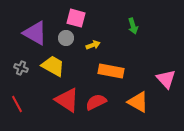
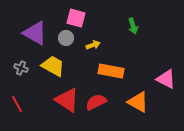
pink triangle: rotated 20 degrees counterclockwise
